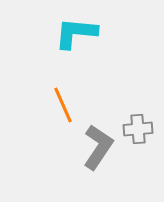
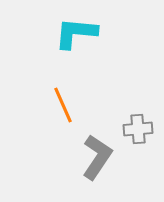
gray L-shape: moved 1 px left, 10 px down
